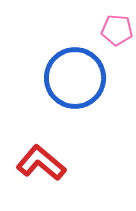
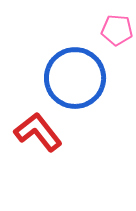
red L-shape: moved 3 px left, 31 px up; rotated 12 degrees clockwise
